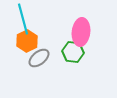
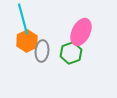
pink ellipse: rotated 20 degrees clockwise
green hexagon: moved 2 px left, 1 px down; rotated 25 degrees counterclockwise
gray ellipse: moved 3 px right, 7 px up; rotated 45 degrees counterclockwise
